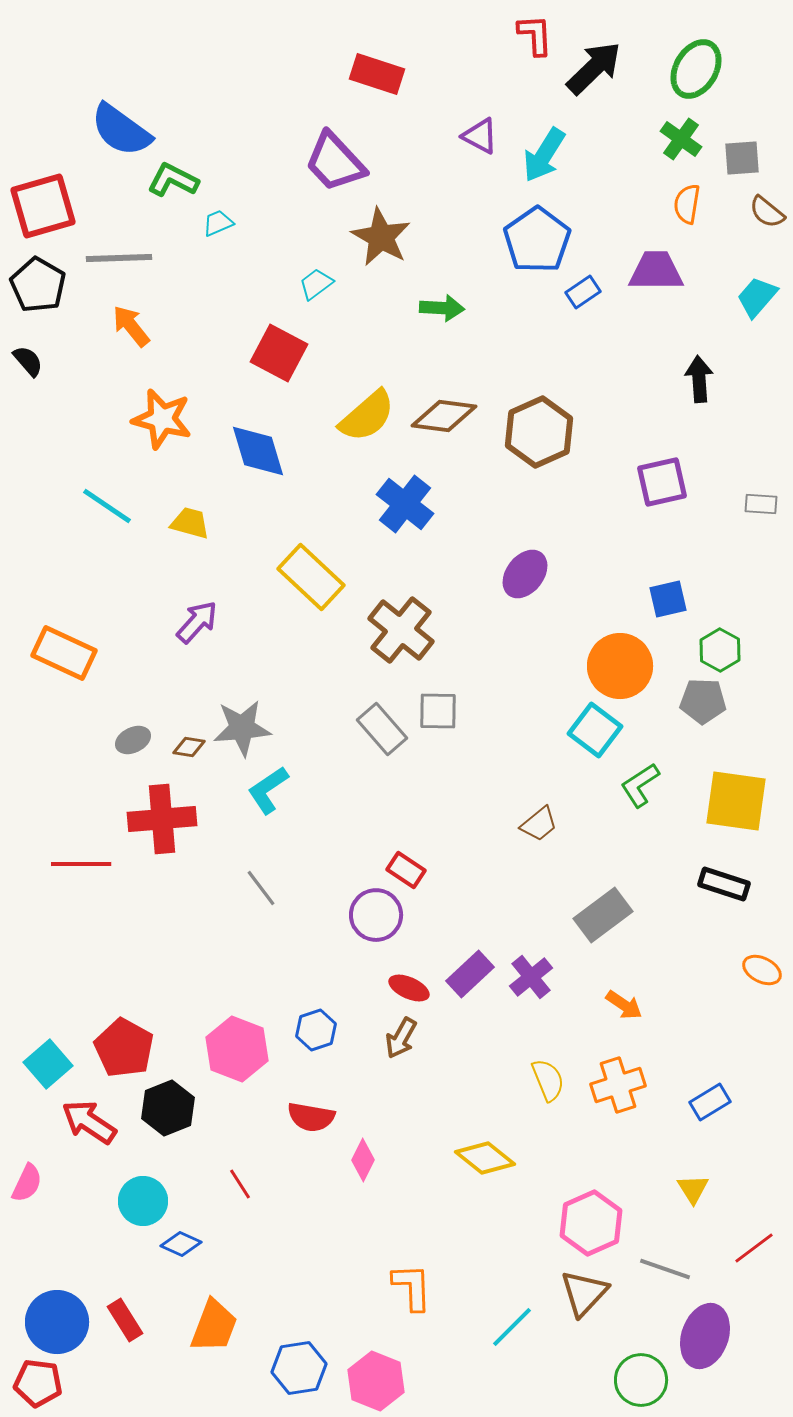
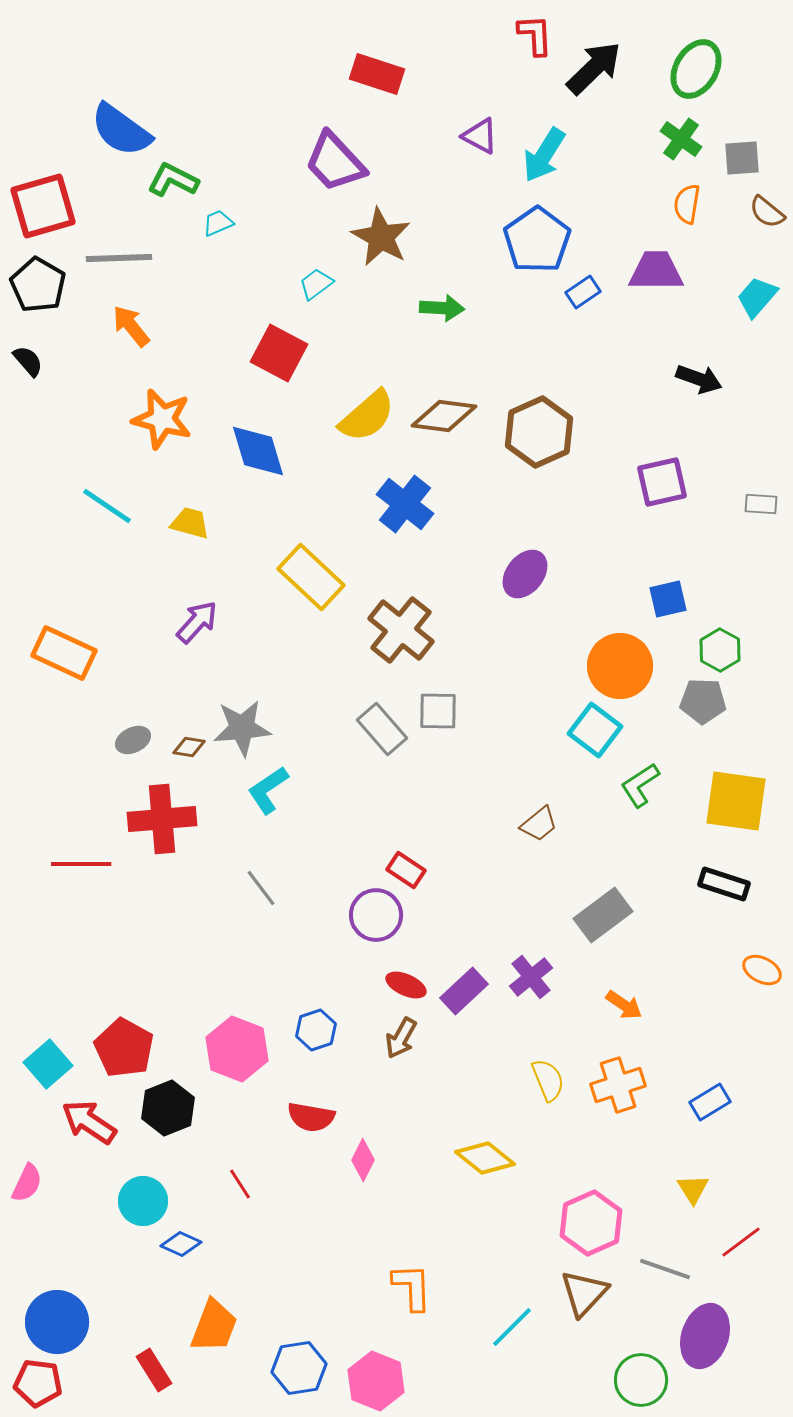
black arrow at (699, 379): rotated 114 degrees clockwise
purple rectangle at (470, 974): moved 6 px left, 17 px down
red ellipse at (409, 988): moved 3 px left, 3 px up
red line at (754, 1248): moved 13 px left, 6 px up
red rectangle at (125, 1320): moved 29 px right, 50 px down
